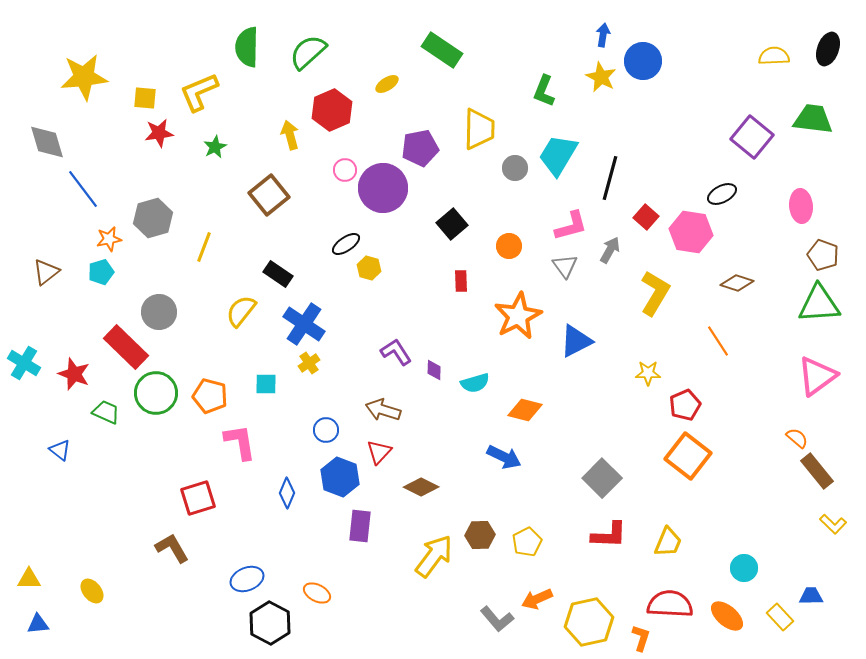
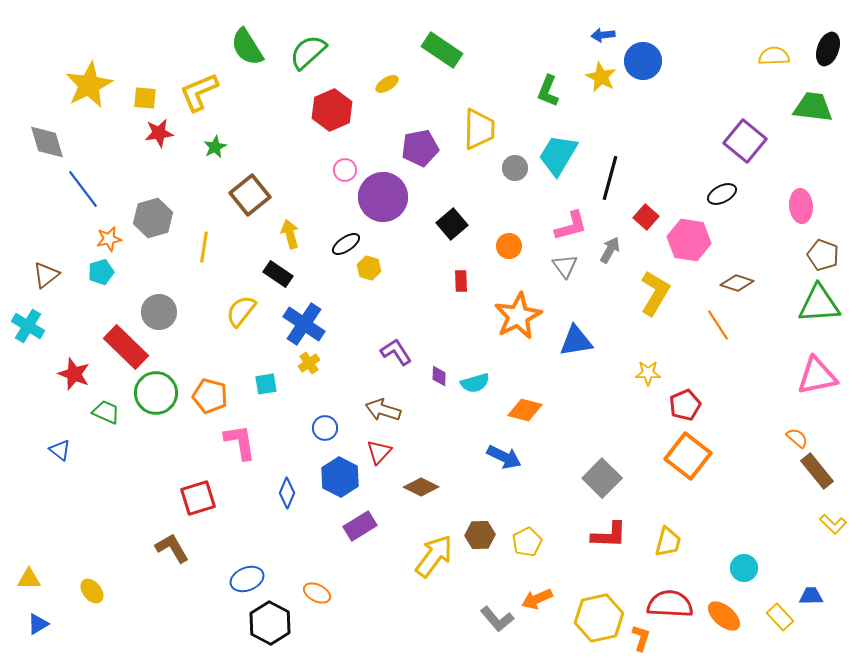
blue arrow at (603, 35): rotated 105 degrees counterclockwise
green semicircle at (247, 47): rotated 33 degrees counterclockwise
yellow star at (84, 77): moved 5 px right, 8 px down; rotated 21 degrees counterclockwise
green L-shape at (544, 91): moved 4 px right
green trapezoid at (813, 119): moved 12 px up
yellow arrow at (290, 135): moved 99 px down
purple square at (752, 137): moved 7 px left, 4 px down
purple circle at (383, 188): moved 9 px down
brown square at (269, 195): moved 19 px left
pink hexagon at (691, 232): moved 2 px left, 8 px down
yellow line at (204, 247): rotated 12 degrees counterclockwise
brown triangle at (46, 272): moved 3 px down
blue triangle at (576, 341): rotated 18 degrees clockwise
orange line at (718, 341): moved 16 px up
cyan cross at (24, 363): moved 4 px right, 37 px up
purple diamond at (434, 370): moved 5 px right, 6 px down
pink triangle at (817, 376): rotated 24 degrees clockwise
cyan square at (266, 384): rotated 10 degrees counterclockwise
blue circle at (326, 430): moved 1 px left, 2 px up
blue hexagon at (340, 477): rotated 6 degrees clockwise
purple rectangle at (360, 526): rotated 52 degrees clockwise
yellow trapezoid at (668, 542): rotated 8 degrees counterclockwise
orange ellipse at (727, 616): moved 3 px left
yellow hexagon at (589, 622): moved 10 px right, 4 px up
blue triangle at (38, 624): rotated 25 degrees counterclockwise
